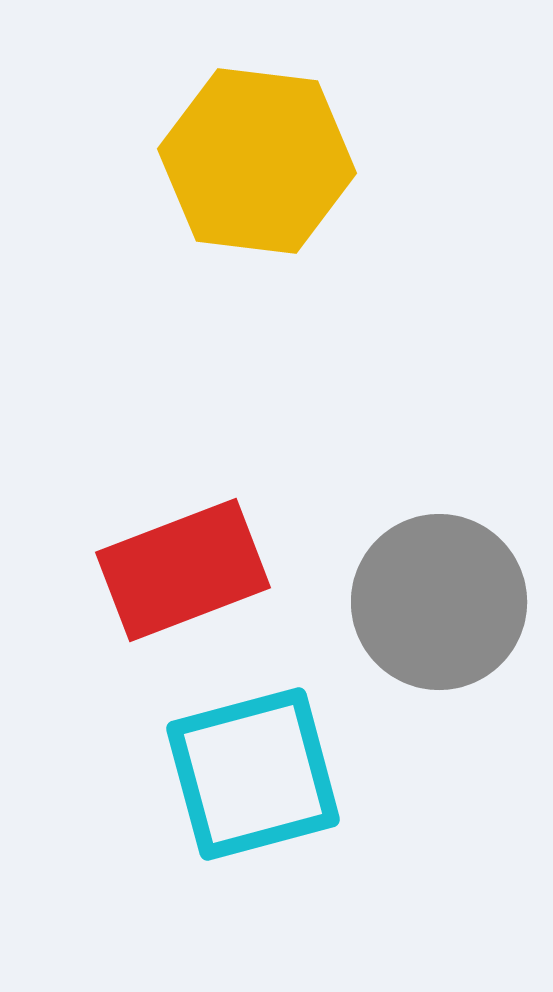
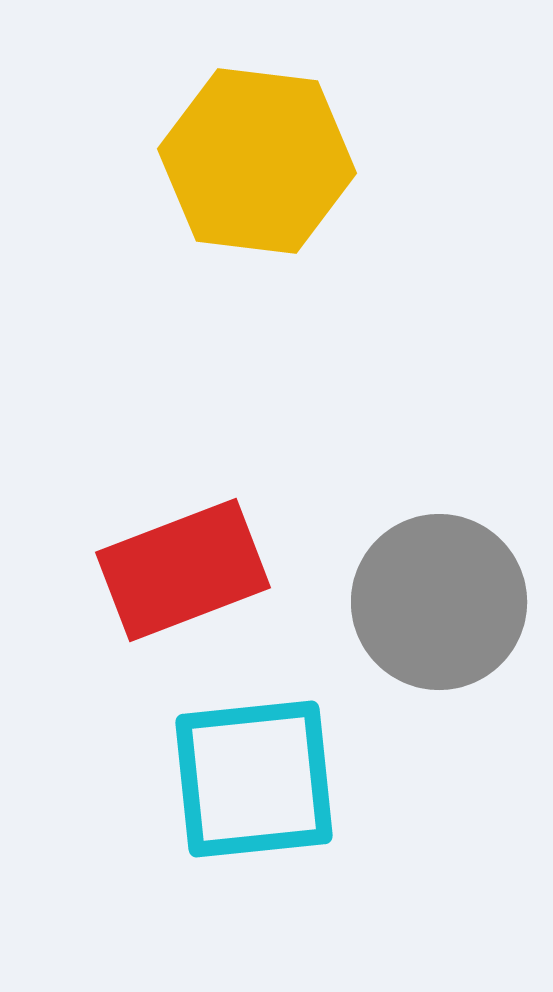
cyan square: moved 1 px right, 5 px down; rotated 9 degrees clockwise
